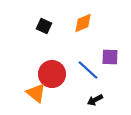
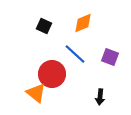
purple square: rotated 18 degrees clockwise
blue line: moved 13 px left, 16 px up
black arrow: moved 5 px right, 3 px up; rotated 56 degrees counterclockwise
